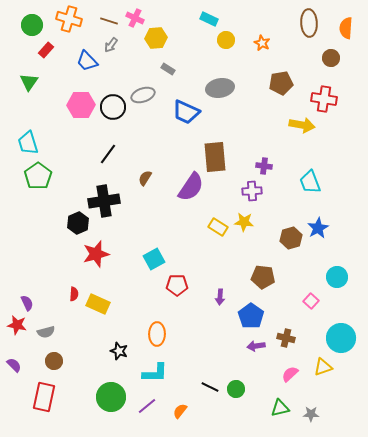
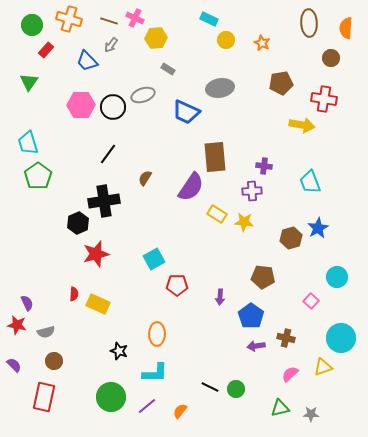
yellow rectangle at (218, 227): moved 1 px left, 13 px up
